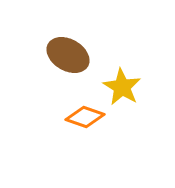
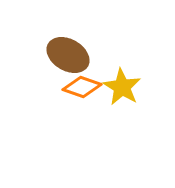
orange diamond: moved 3 px left, 30 px up
